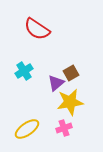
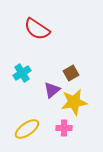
cyan cross: moved 2 px left, 2 px down
purple triangle: moved 4 px left, 7 px down
yellow star: moved 4 px right
pink cross: rotated 21 degrees clockwise
